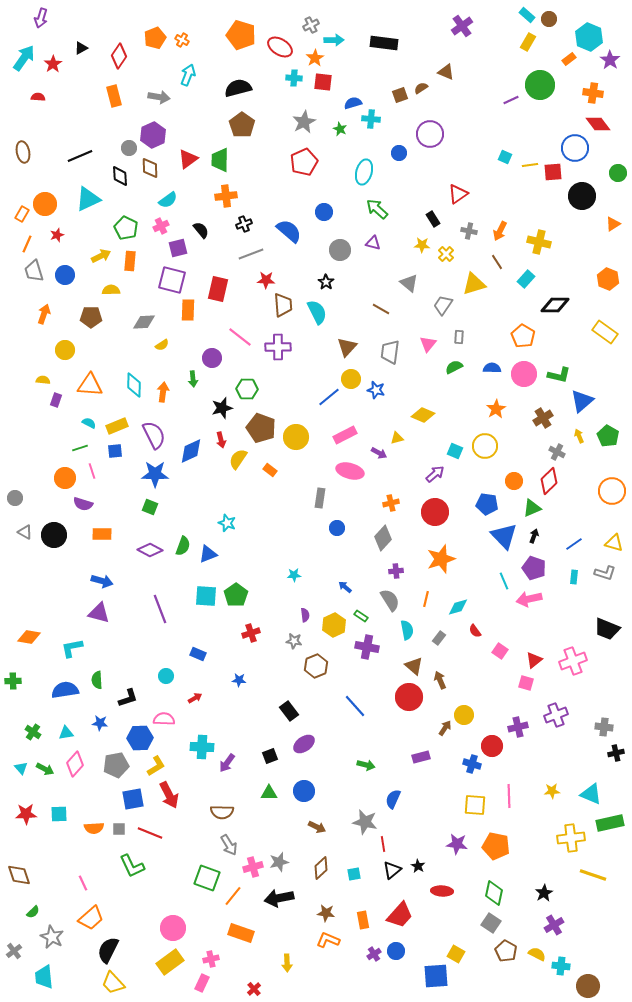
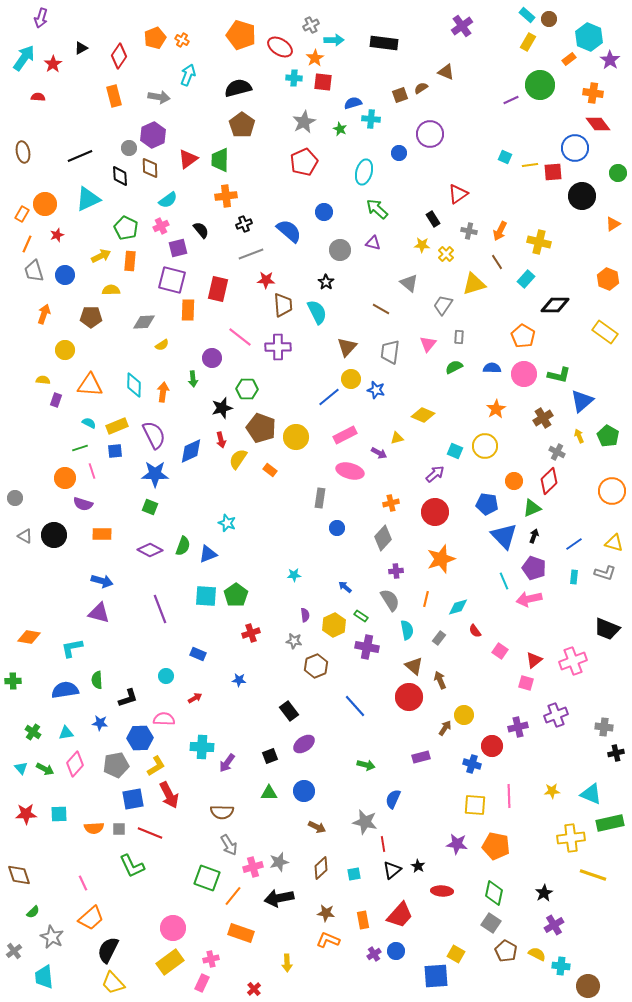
gray triangle at (25, 532): moved 4 px down
